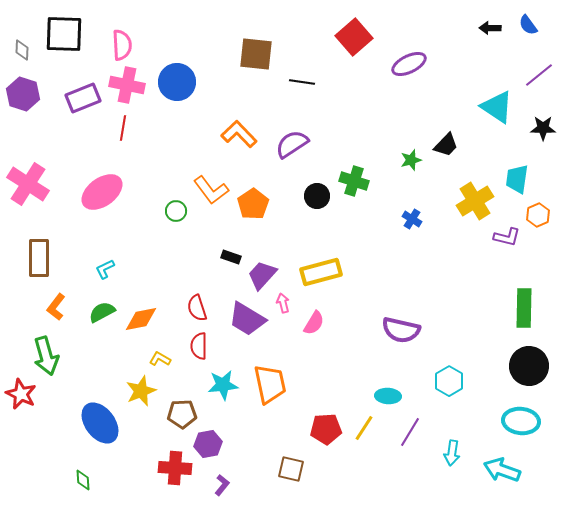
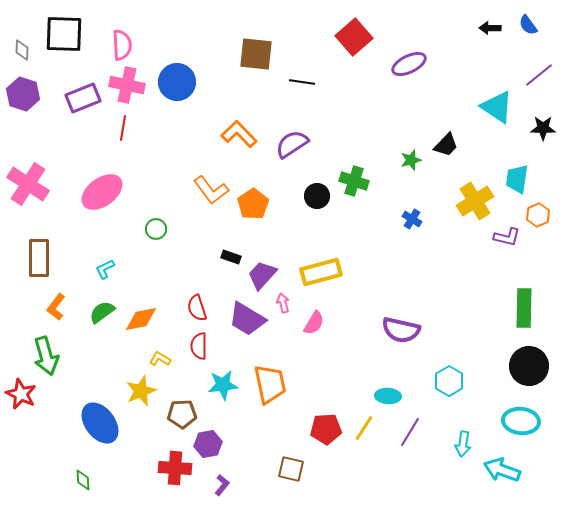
green circle at (176, 211): moved 20 px left, 18 px down
green semicircle at (102, 312): rotated 8 degrees counterclockwise
cyan arrow at (452, 453): moved 11 px right, 9 px up
